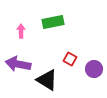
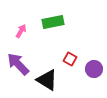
pink arrow: rotated 32 degrees clockwise
purple arrow: rotated 35 degrees clockwise
